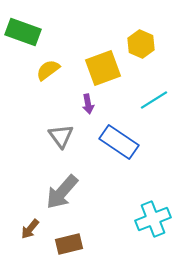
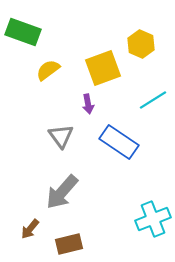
cyan line: moved 1 px left
